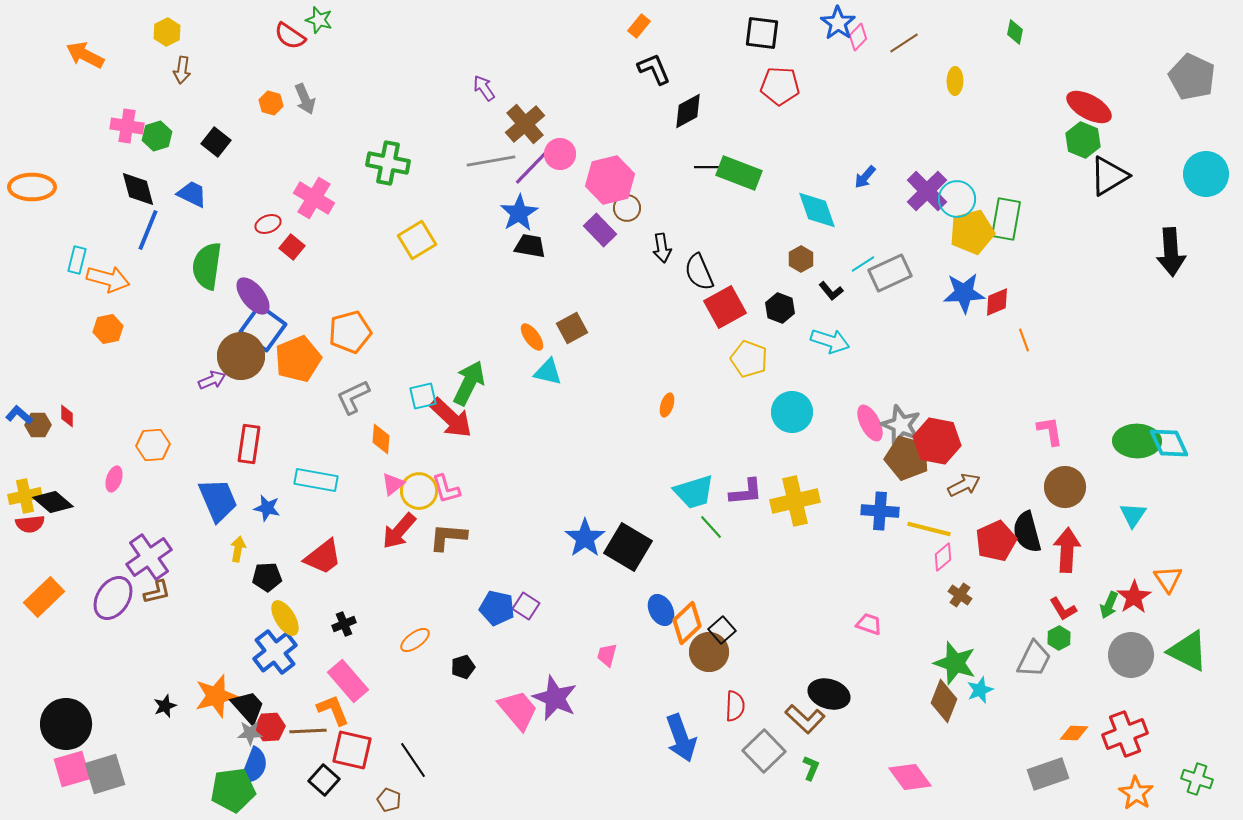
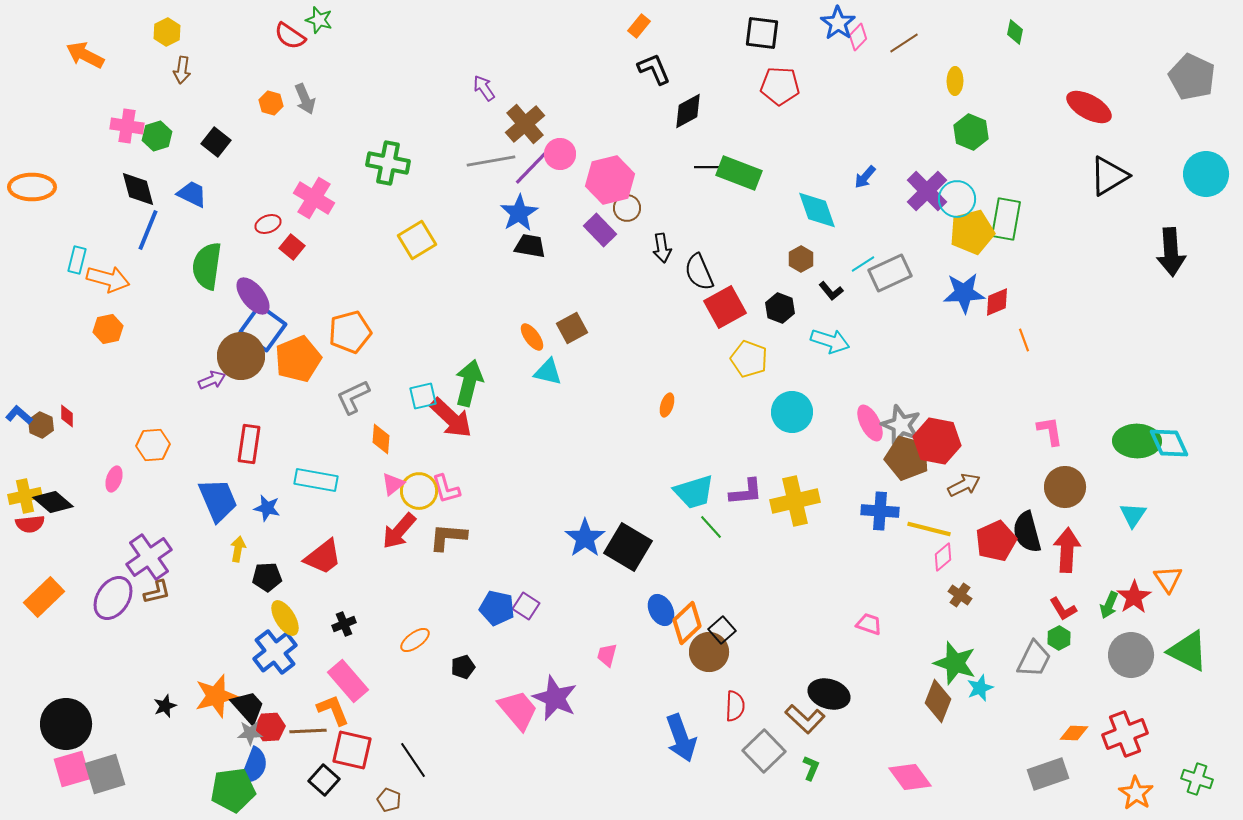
green hexagon at (1083, 140): moved 112 px left, 8 px up
green arrow at (469, 383): rotated 12 degrees counterclockwise
brown hexagon at (38, 425): moved 3 px right; rotated 25 degrees clockwise
cyan star at (980, 690): moved 2 px up
brown diamond at (944, 701): moved 6 px left
